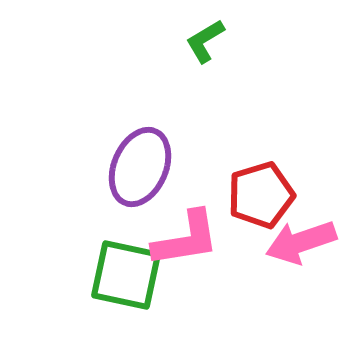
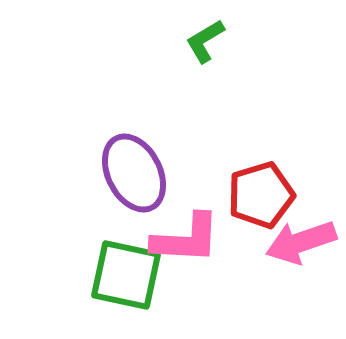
purple ellipse: moved 6 px left, 6 px down; rotated 50 degrees counterclockwise
pink L-shape: rotated 12 degrees clockwise
